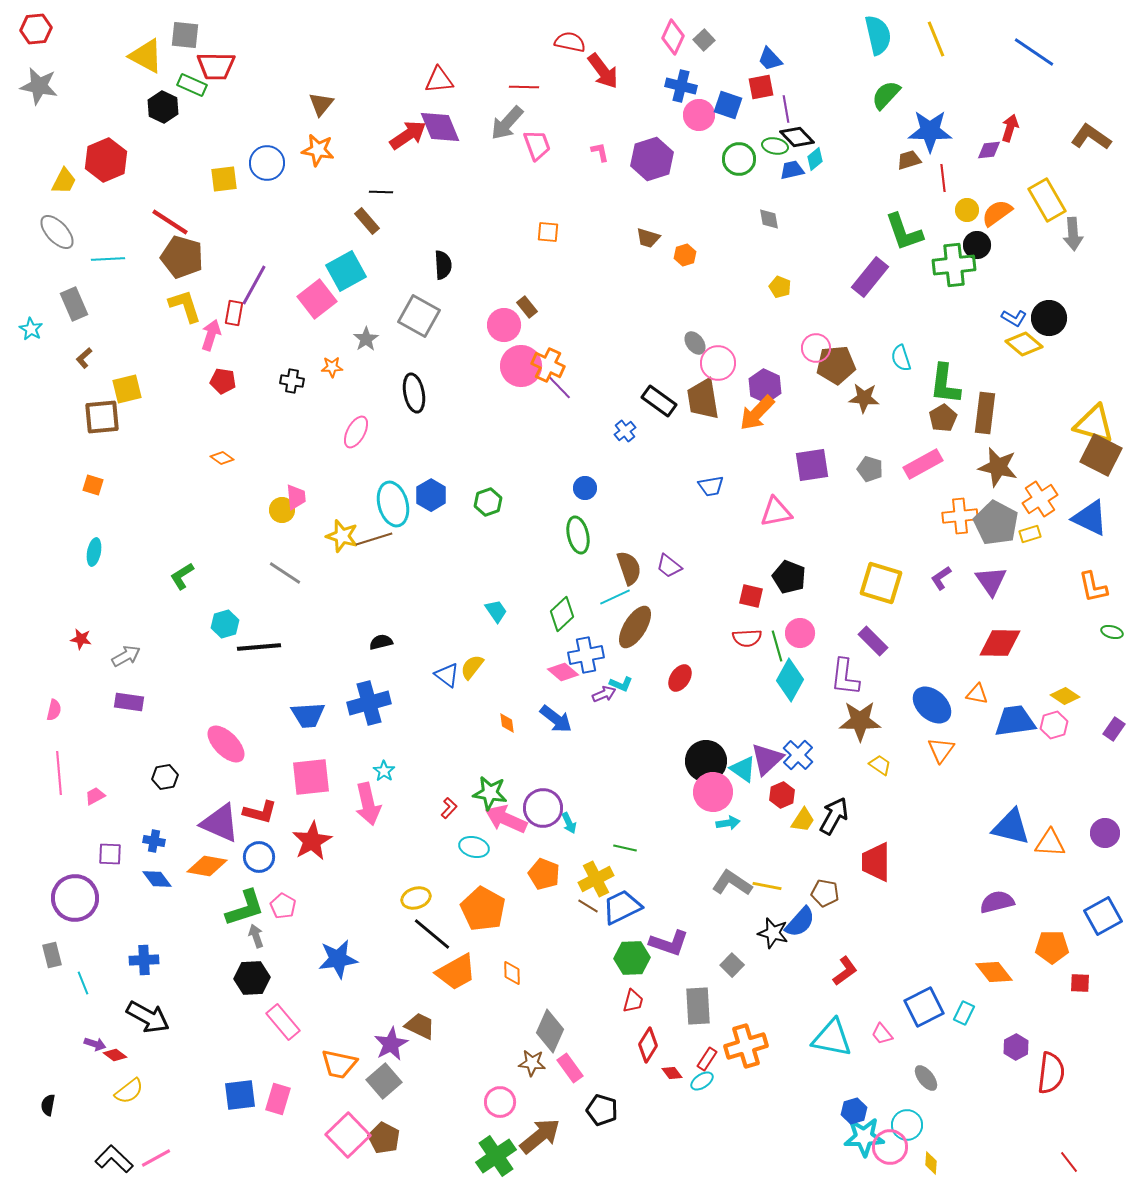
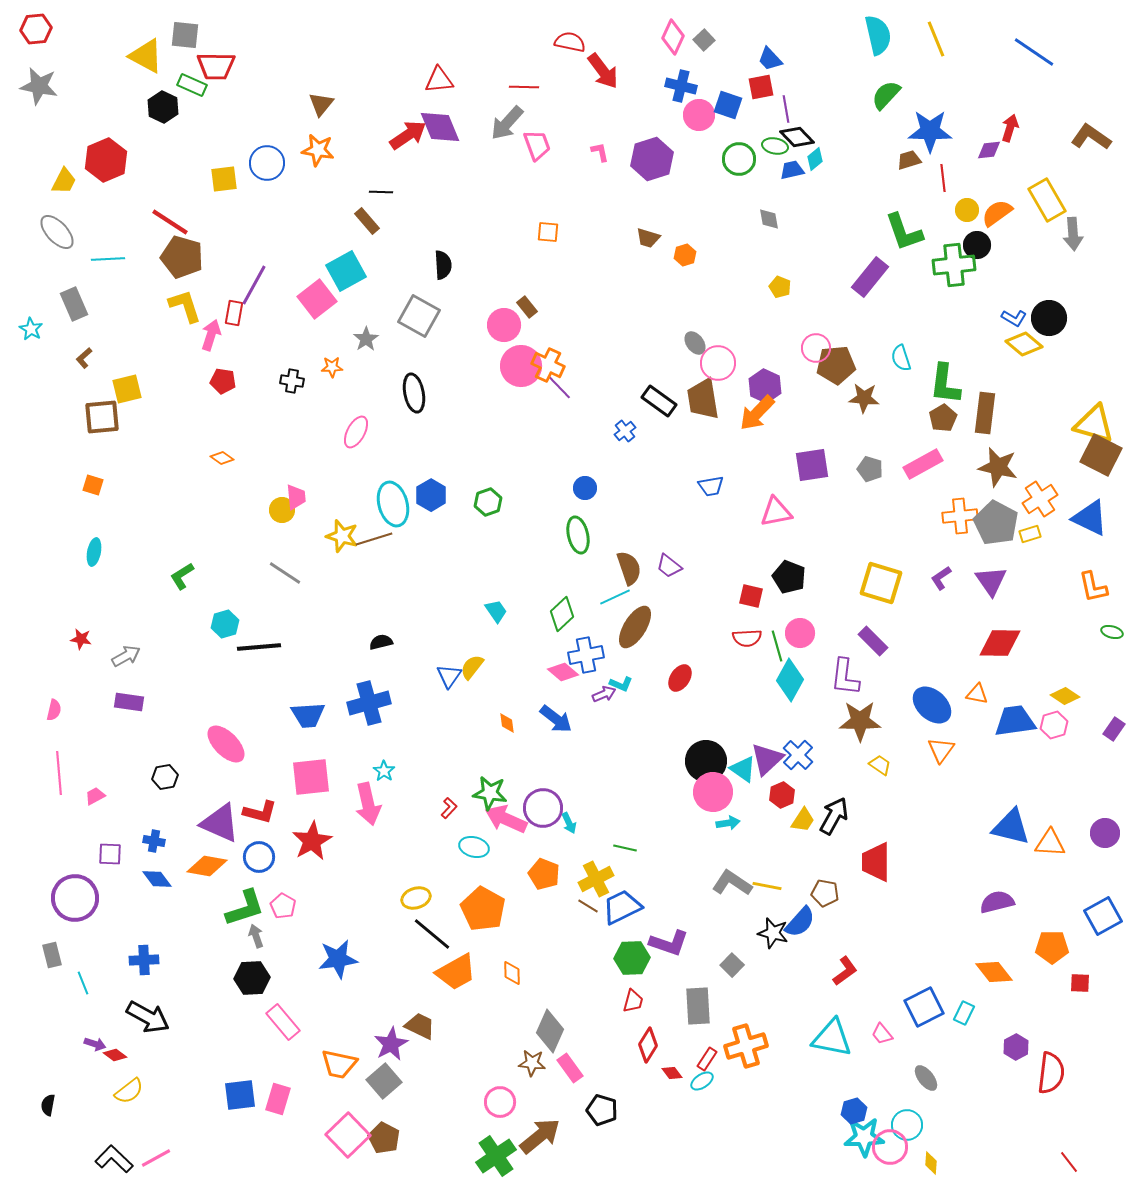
blue triangle at (447, 675): moved 2 px right, 1 px down; rotated 28 degrees clockwise
